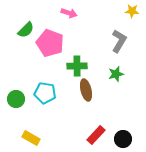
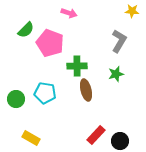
black circle: moved 3 px left, 2 px down
